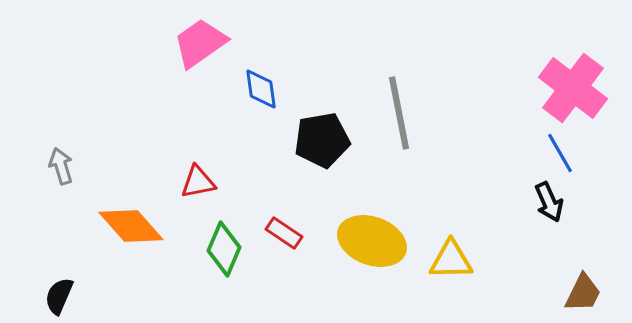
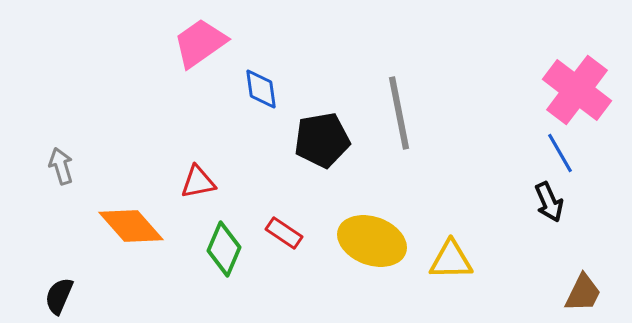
pink cross: moved 4 px right, 2 px down
